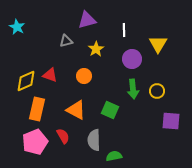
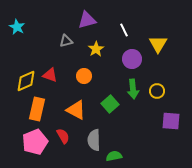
white line: rotated 24 degrees counterclockwise
green square: moved 6 px up; rotated 24 degrees clockwise
